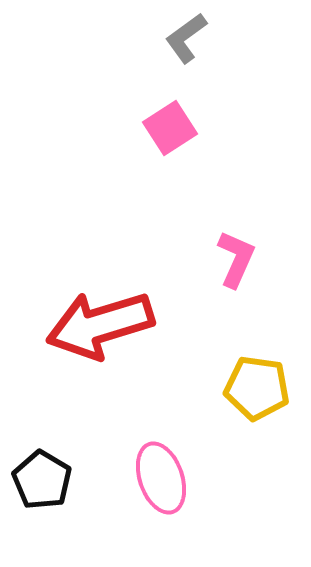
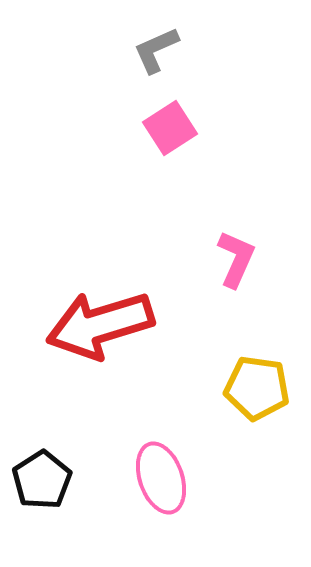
gray L-shape: moved 30 px left, 12 px down; rotated 12 degrees clockwise
black pentagon: rotated 8 degrees clockwise
